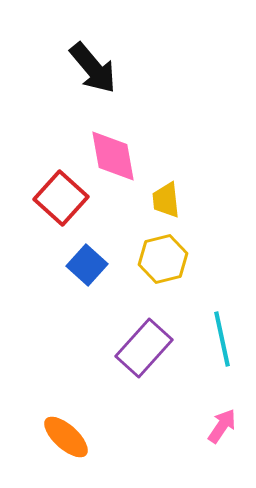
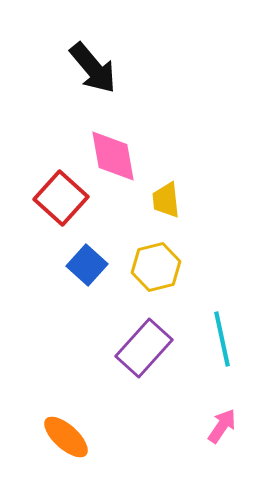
yellow hexagon: moved 7 px left, 8 px down
